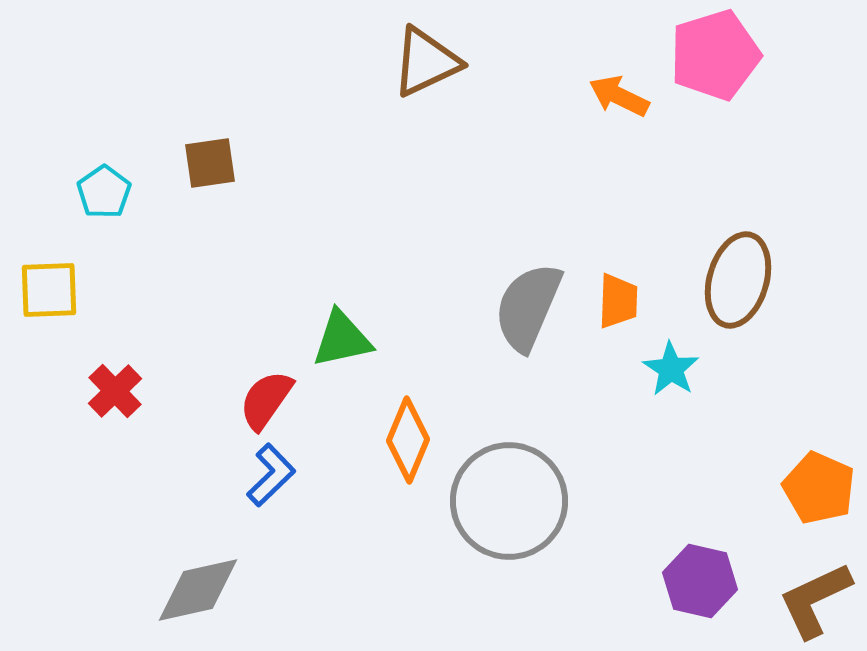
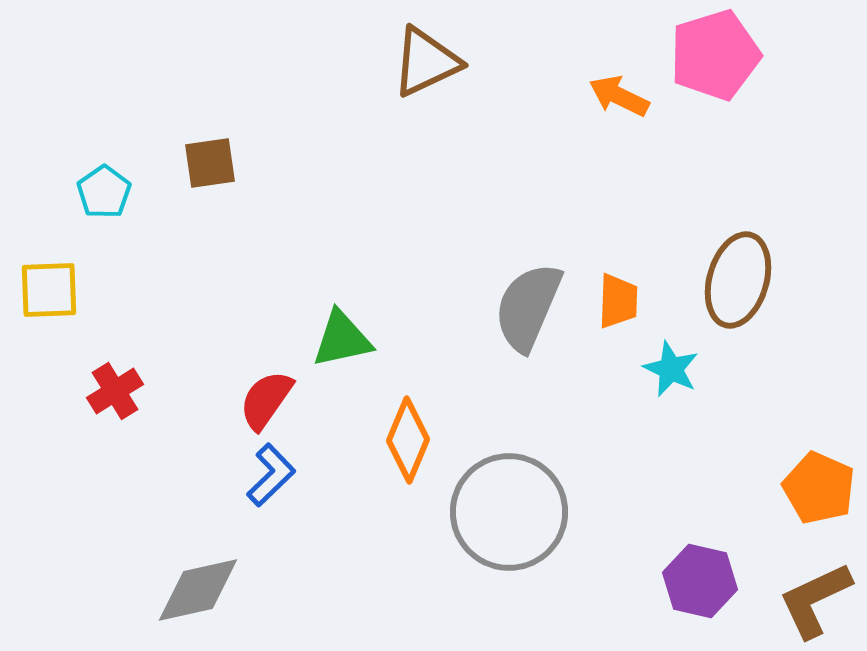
cyan star: rotated 8 degrees counterclockwise
red cross: rotated 12 degrees clockwise
gray circle: moved 11 px down
